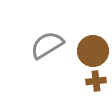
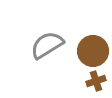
brown cross: rotated 12 degrees counterclockwise
